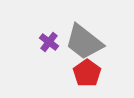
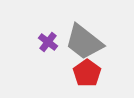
purple cross: moved 1 px left
